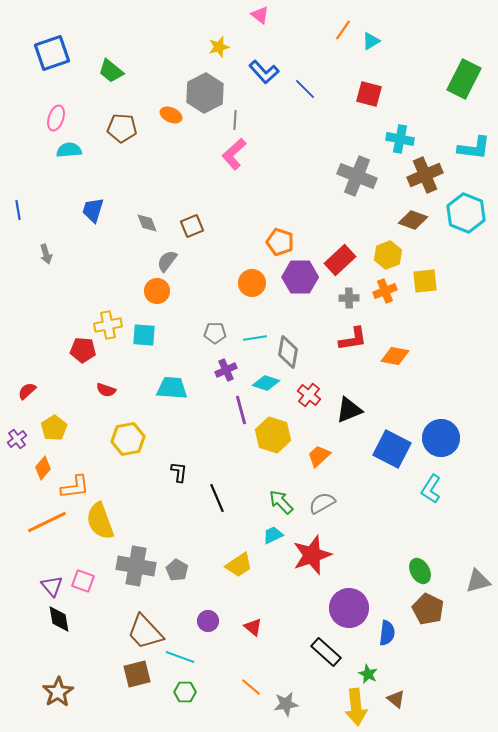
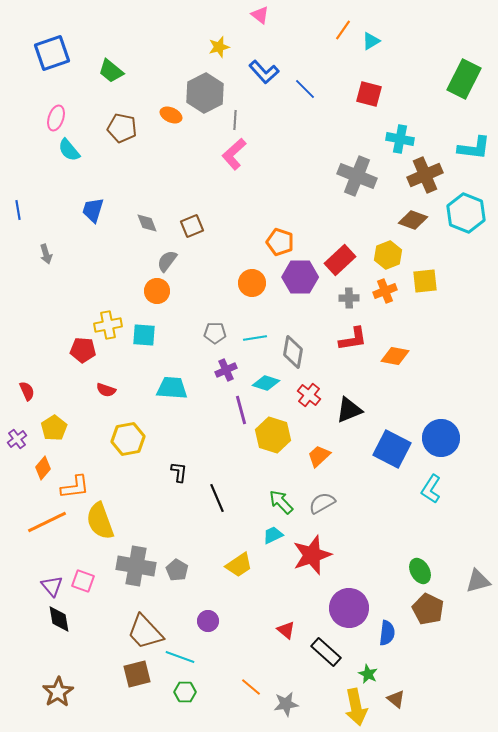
brown pentagon at (122, 128): rotated 8 degrees clockwise
cyan semicircle at (69, 150): rotated 125 degrees counterclockwise
gray diamond at (288, 352): moved 5 px right
red semicircle at (27, 391): rotated 108 degrees clockwise
red triangle at (253, 627): moved 33 px right, 3 px down
yellow arrow at (356, 707): rotated 6 degrees counterclockwise
